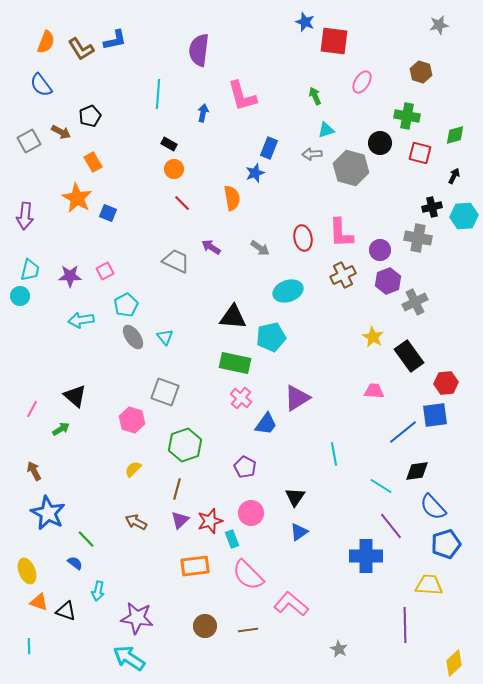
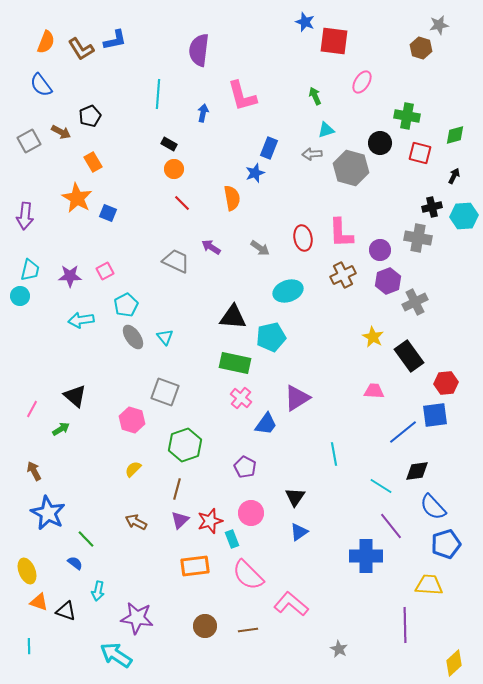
brown hexagon at (421, 72): moved 24 px up
cyan arrow at (129, 658): moved 13 px left, 3 px up
